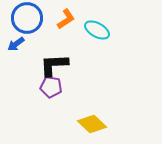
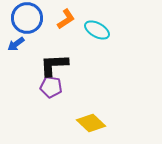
yellow diamond: moved 1 px left, 1 px up
